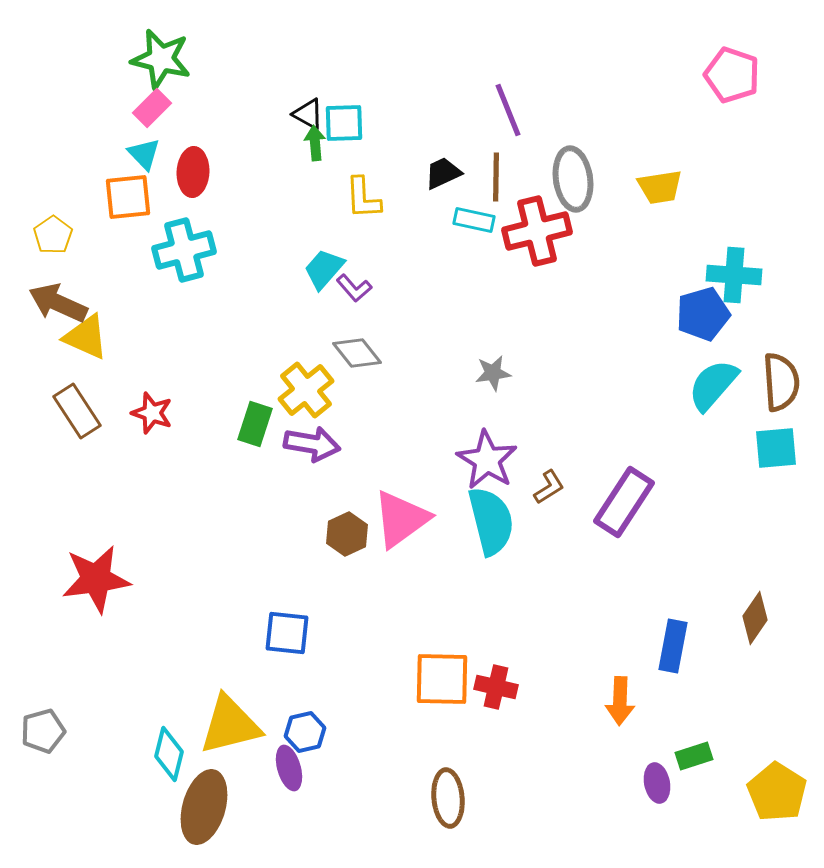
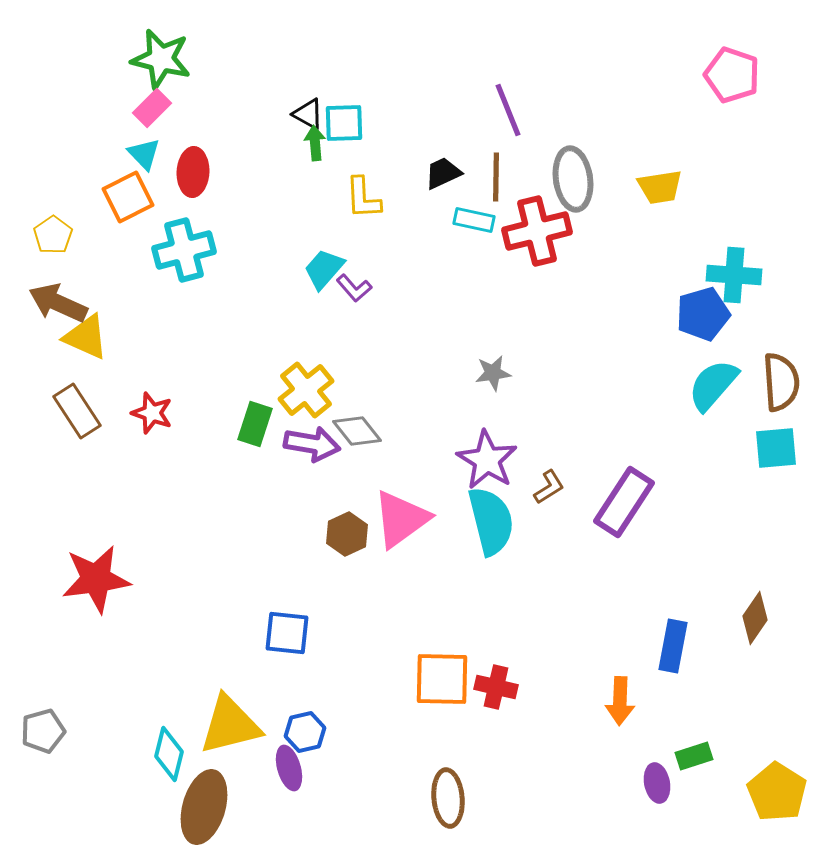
orange square at (128, 197): rotated 21 degrees counterclockwise
gray diamond at (357, 353): moved 78 px down
